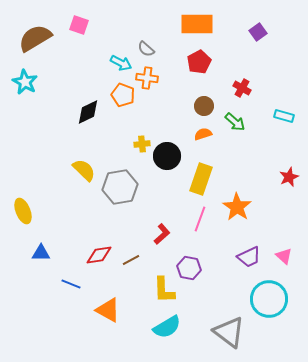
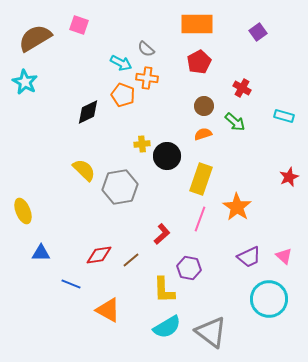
brown line: rotated 12 degrees counterclockwise
gray triangle: moved 18 px left
